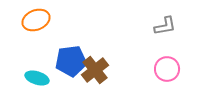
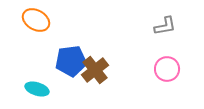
orange ellipse: rotated 52 degrees clockwise
cyan ellipse: moved 11 px down
